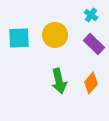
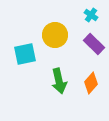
cyan square: moved 6 px right, 16 px down; rotated 10 degrees counterclockwise
